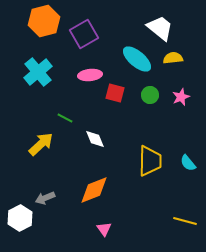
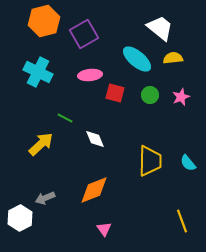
cyan cross: rotated 24 degrees counterclockwise
yellow line: moved 3 px left; rotated 55 degrees clockwise
